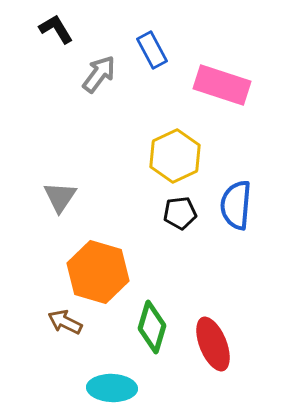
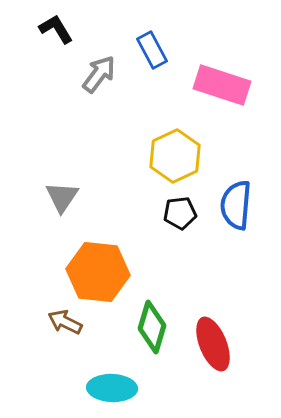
gray triangle: moved 2 px right
orange hexagon: rotated 10 degrees counterclockwise
